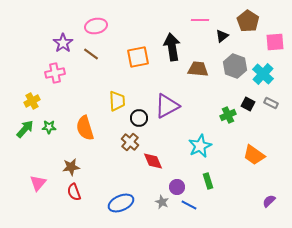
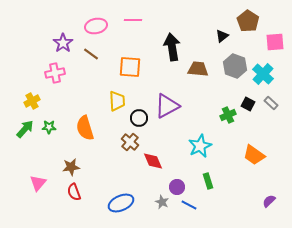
pink line: moved 67 px left
orange square: moved 8 px left, 10 px down; rotated 15 degrees clockwise
gray rectangle: rotated 16 degrees clockwise
